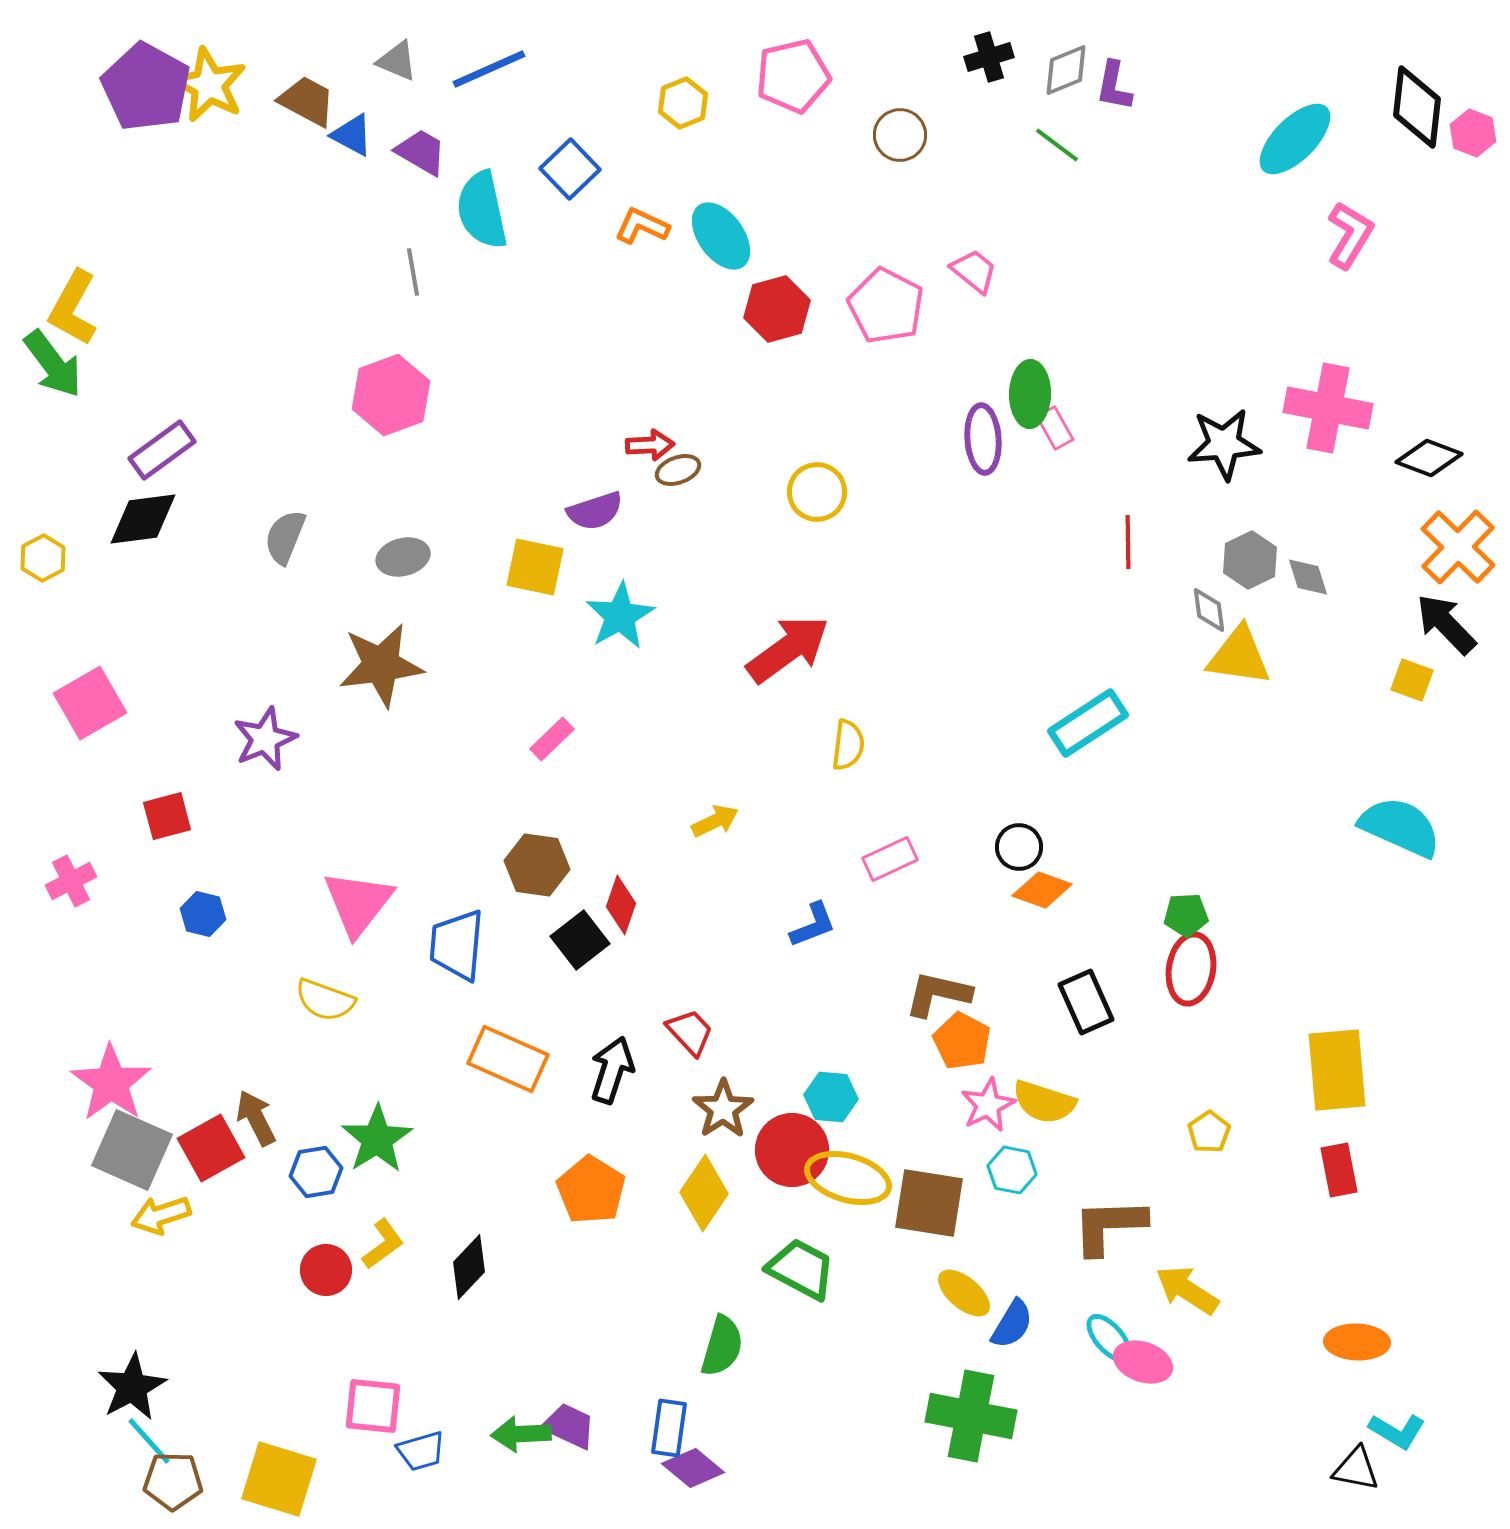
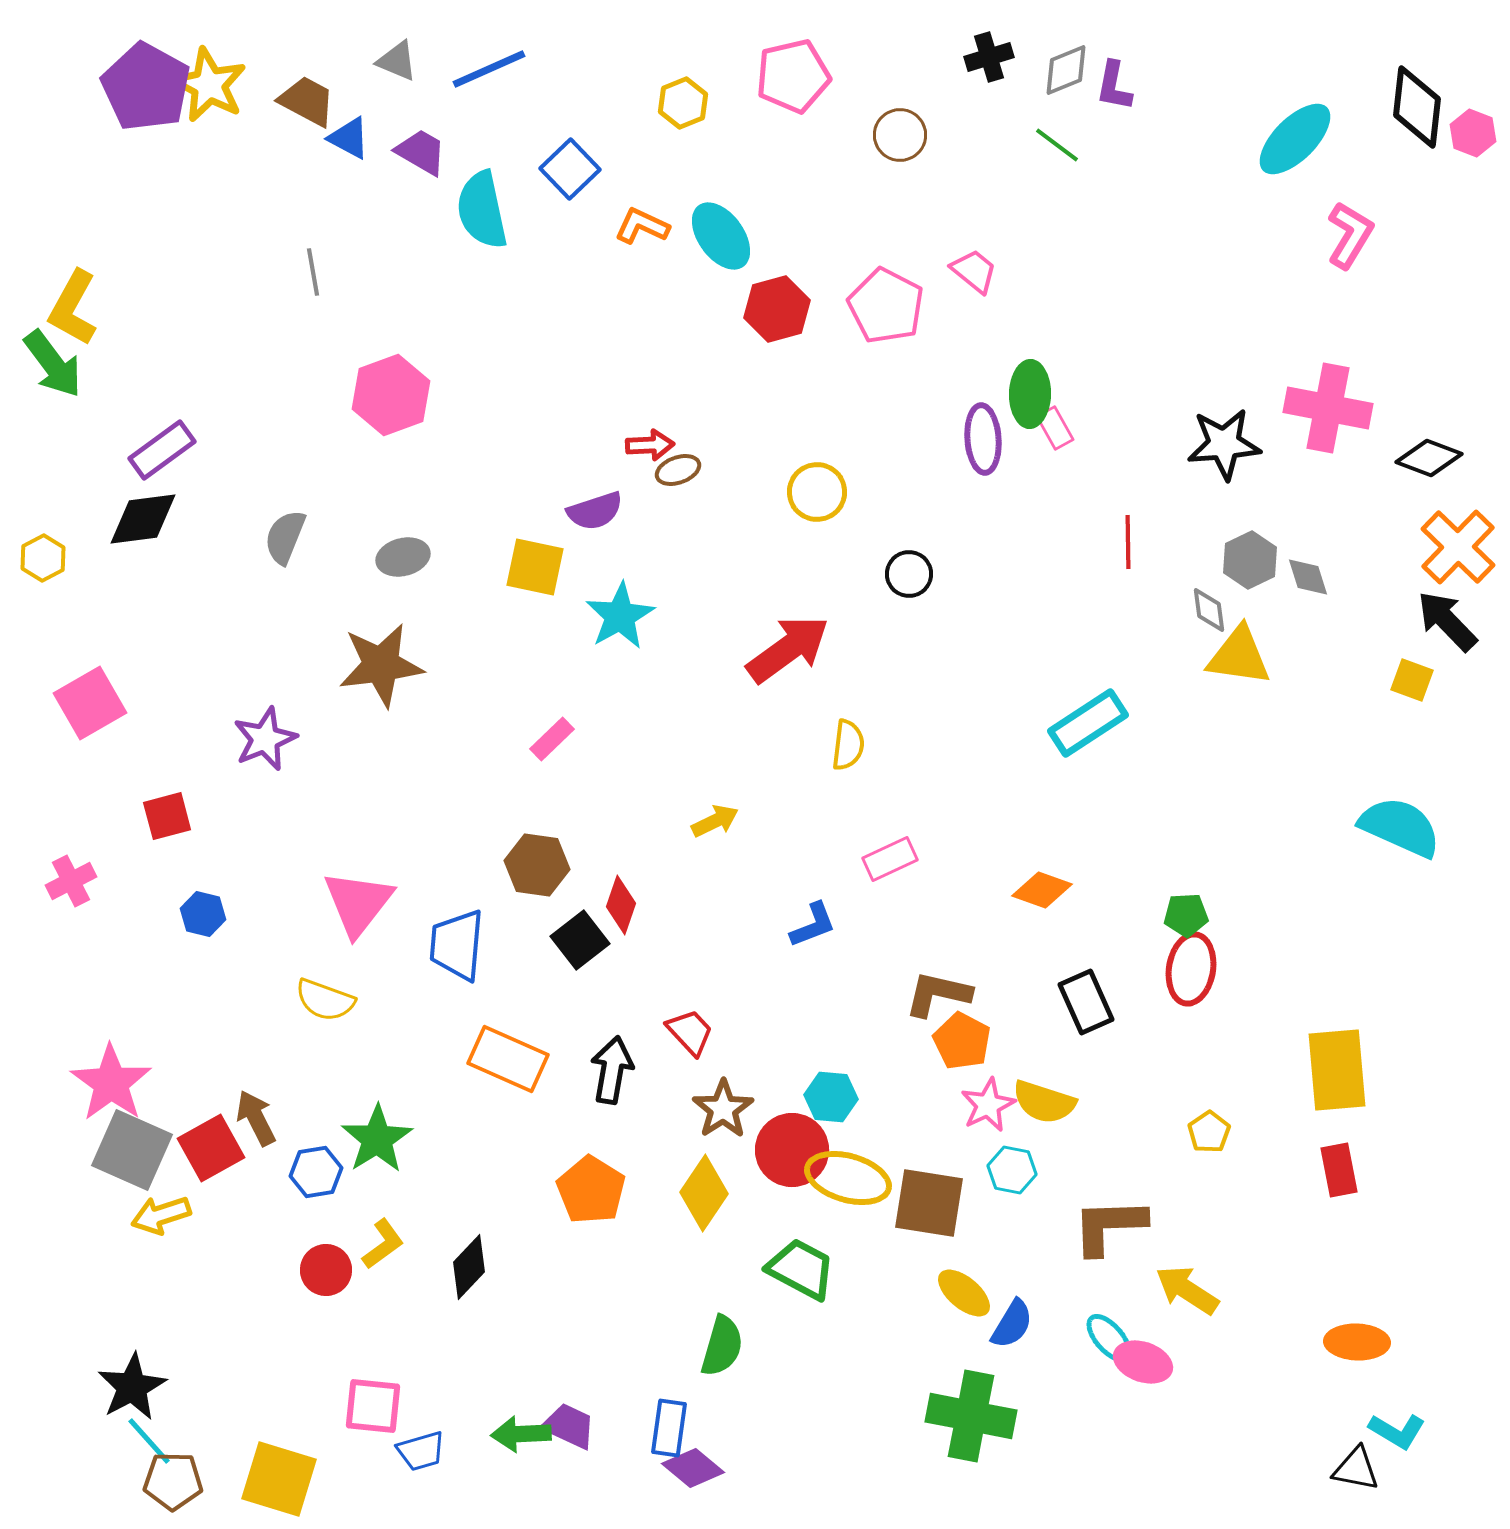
blue triangle at (352, 135): moved 3 px left, 3 px down
gray line at (413, 272): moved 100 px left
black arrow at (1446, 624): moved 1 px right, 3 px up
black circle at (1019, 847): moved 110 px left, 273 px up
black arrow at (612, 1070): rotated 8 degrees counterclockwise
